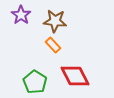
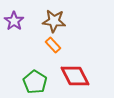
purple star: moved 7 px left, 6 px down
brown star: moved 1 px left
